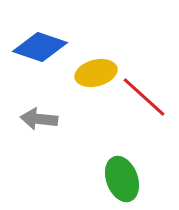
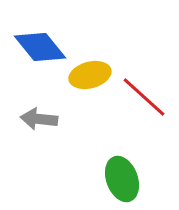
blue diamond: rotated 32 degrees clockwise
yellow ellipse: moved 6 px left, 2 px down
